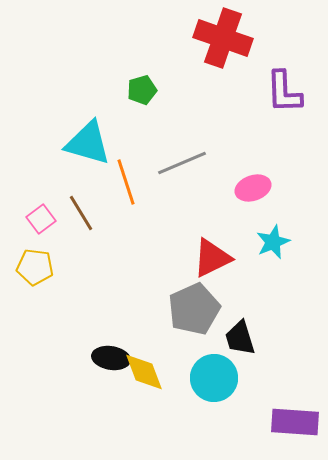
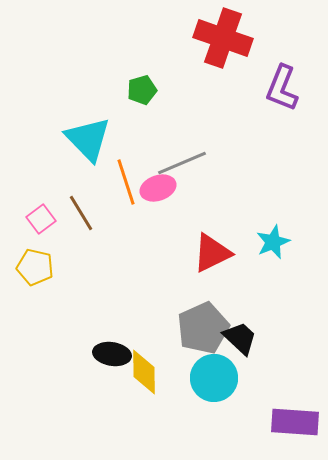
purple L-shape: moved 2 px left, 4 px up; rotated 24 degrees clockwise
cyan triangle: moved 4 px up; rotated 30 degrees clockwise
pink ellipse: moved 95 px left
red triangle: moved 5 px up
yellow pentagon: rotated 6 degrees clockwise
gray pentagon: moved 9 px right, 19 px down
black trapezoid: rotated 150 degrees clockwise
black ellipse: moved 1 px right, 4 px up
yellow diamond: rotated 21 degrees clockwise
